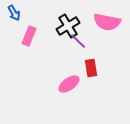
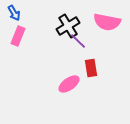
pink rectangle: moved 11 px left
